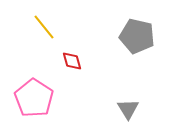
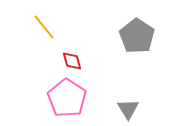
gray pentagon: rotated 20 degrees clockwise
pink pentagon: moved 33 px right
